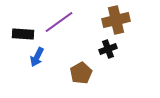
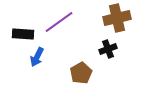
brown cross: moved 1 px right, 2 px up
